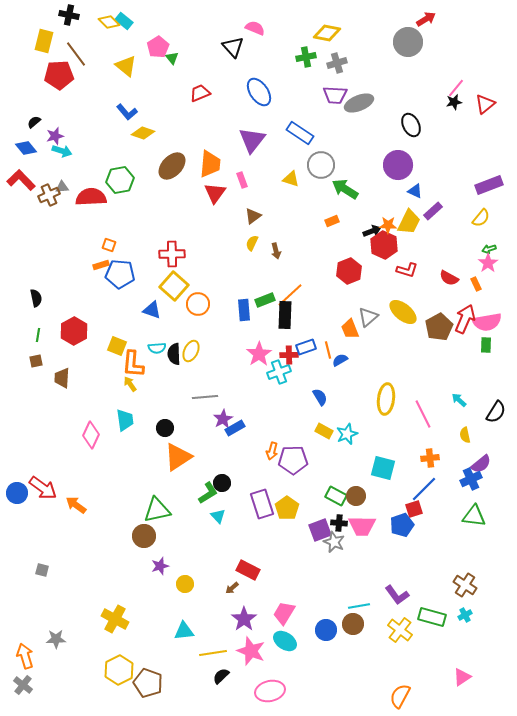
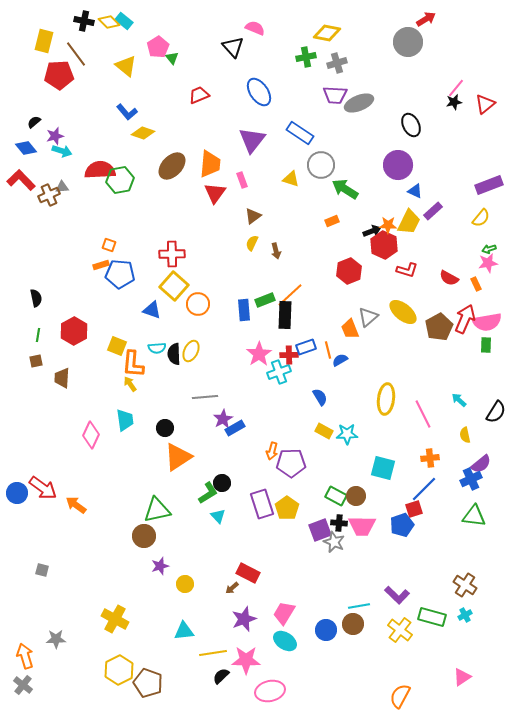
black cross at (69, 15): moved 15 px right, 6 px down
red trapezoid at (200, 93): moved 1 px left, 2 px down
red semicircle at (91, 197): moved 9 px right, 27 px up
pink star at (488, 263): rotated 24 degrees clockwise
cyan star at (347, 434): rotated 20 degrees clockwise
purple pentagon at (293, 460): moved 2 px left, 3 px down
red rectangle at (248, 570): moved 3 px down
purple L-shape at (397, 595): rotated 10 degrees counterclockwise
purple star at (244, 619): rotated 15 degrees clockwise
pink star at (251, 651): moved 5 px left, 9 px down; rotated 20 degrees counterclockwise
